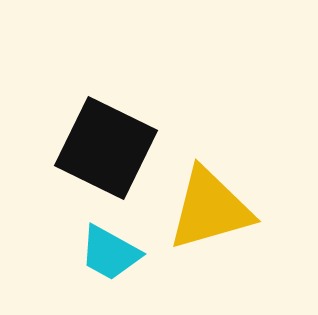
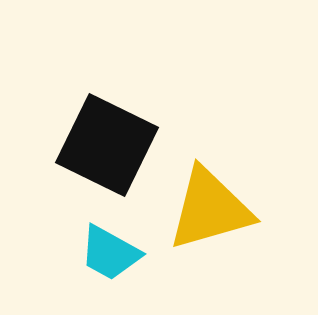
black square: moved 1 px right, 3 px up
